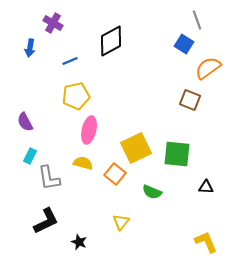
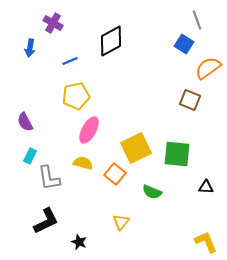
pink ellipse: rotated 16 degrees clockwise
